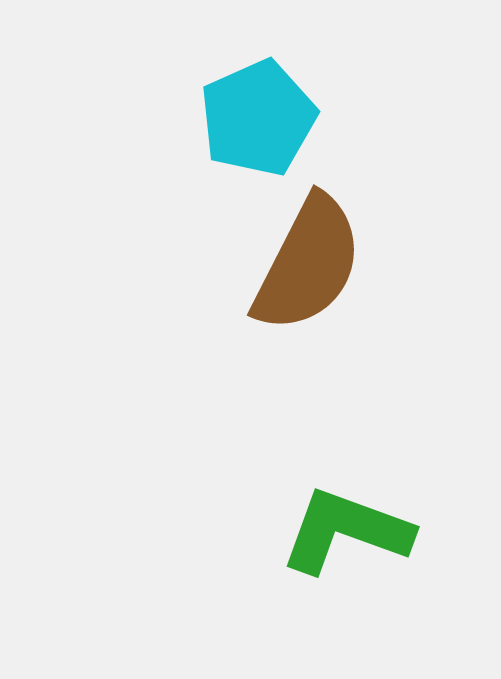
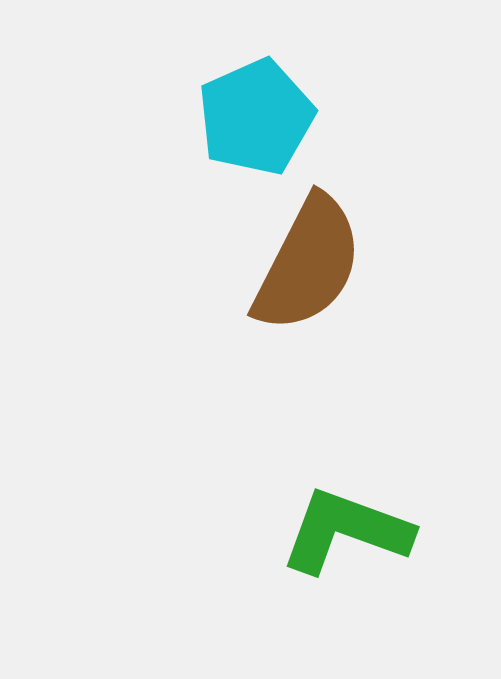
cyan pentagon: moved 2 px left, 1 px up
